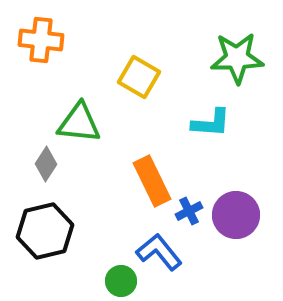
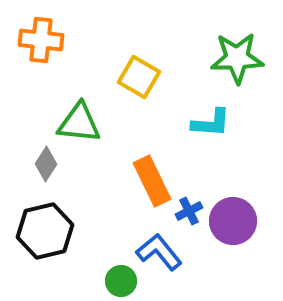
purple circle: moved 3 px left, 6 px down
